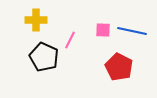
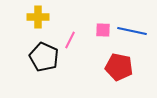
yellow cross: moved 2 px right, 3 px up
red pentagon: rotated 16 degrees counterclockwise
